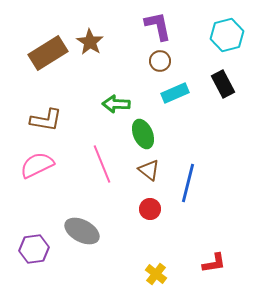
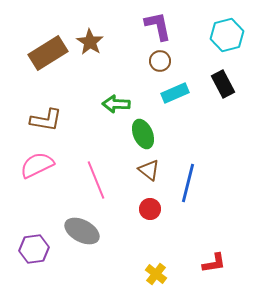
pink line: moved 6 px left, 16 px down
